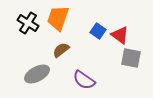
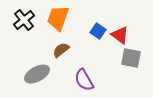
black cross: moved 4 px left, 3 px up; rotated 20 degrees clockwise
purple semicircle: rotated 25 degrees clockwise
